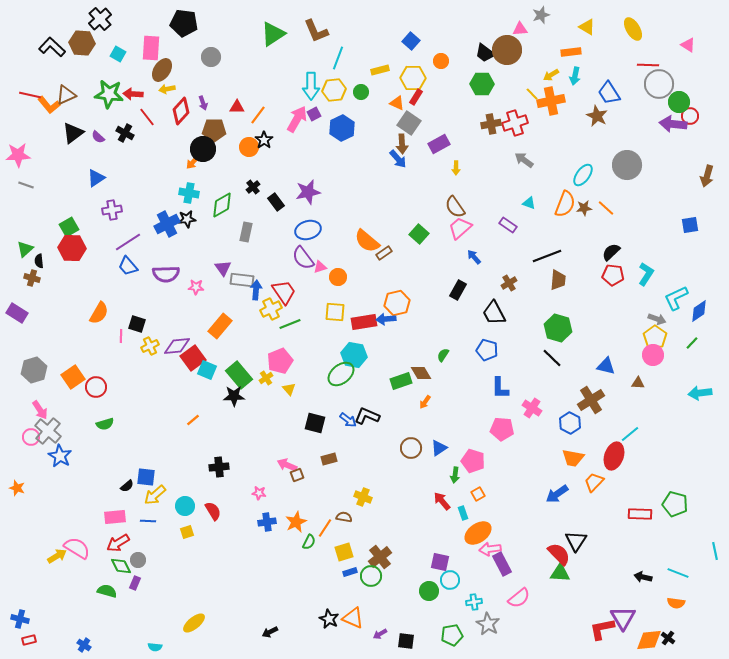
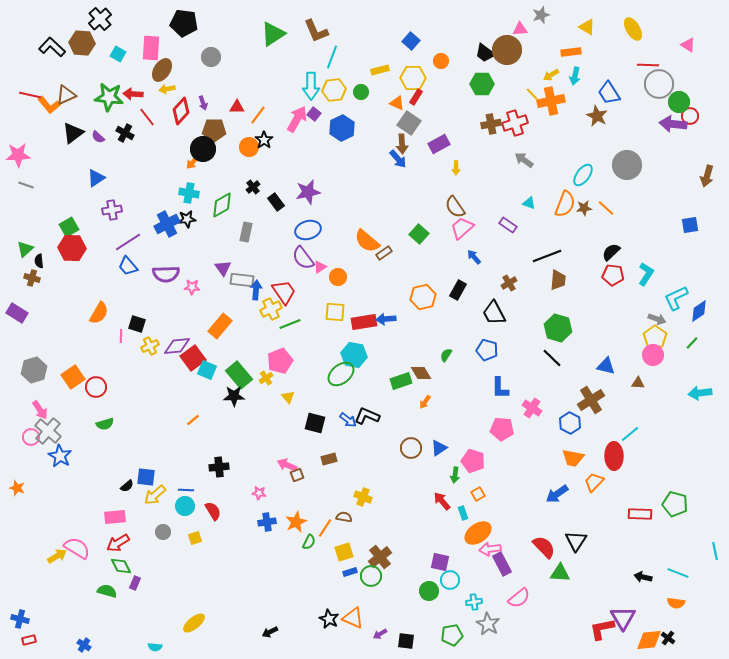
cyan line at (338, 58): moved 6 px left, 1 px up
green star at (109, 94): moved 3 px down
purple square at (314, 114): rotated 24 degrees counterclockwise
pink trapezoid at (460, 228): moved 2 px right
pink triangle at (320, 267): rotated 16 degrees counterclockwise
pink star at (196, 287): moved 4 px left
orange hexagon at (397, 303): moved 26 px right, 6 px up
green semicircle at (443, 355): moved 3 px right
yellow triangle at (289, 389): moved 1 px left, 8 px down
red ellipse at (614, 456): rotated 20 degrees counterclockwise
blue line at (148, 521): moved 38 px right, 31 px up
yellow square at (187, 532): moved 8 px right, 6 px down
red semicircle at (559, 554): moved 15 px left, 7 px up
gray circle at (138, 560): moved 25 px right, 28 px up
